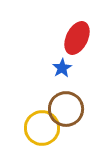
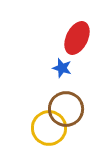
blue star: rotated 24 degrees counterclockwise
yellow circle: moved 7 px right
